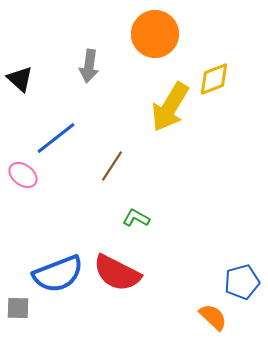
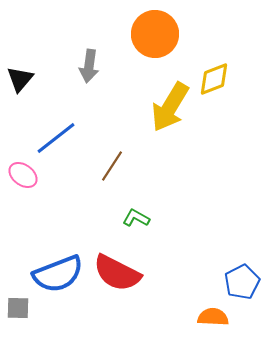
black triangle: rotated 28 degrees clockwise
blue pentagon: rotated 12 degrees counterclockwise
orange semicircle: rotated 40 degrees counterclockwise
